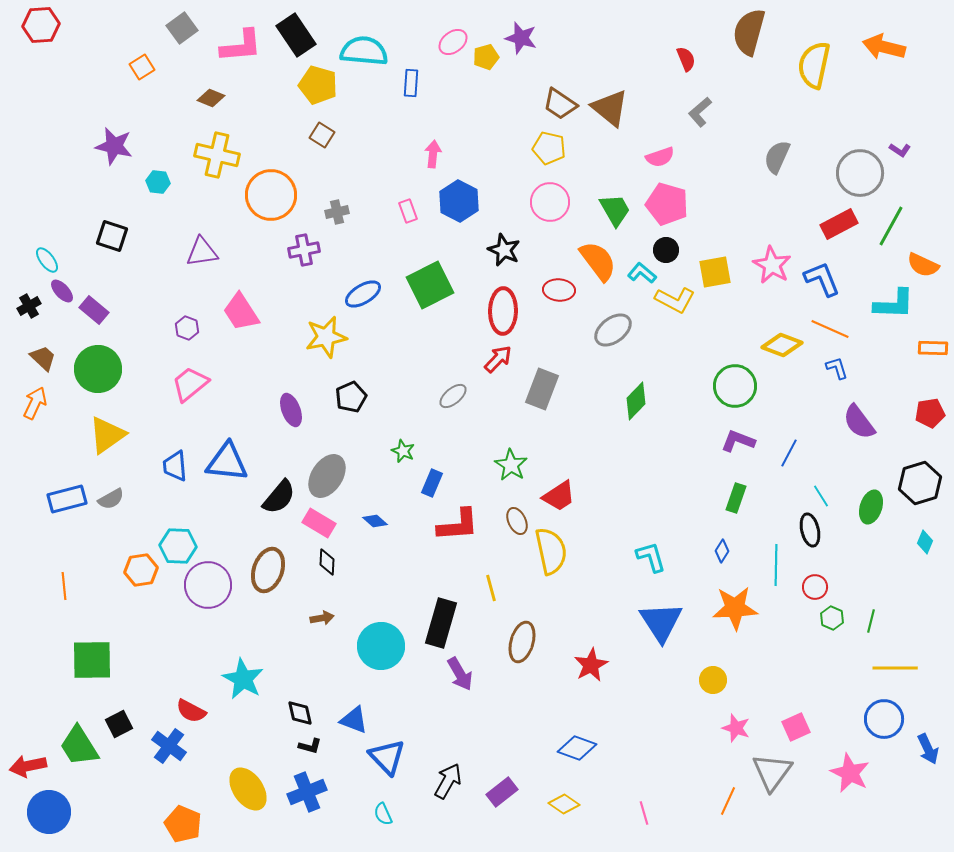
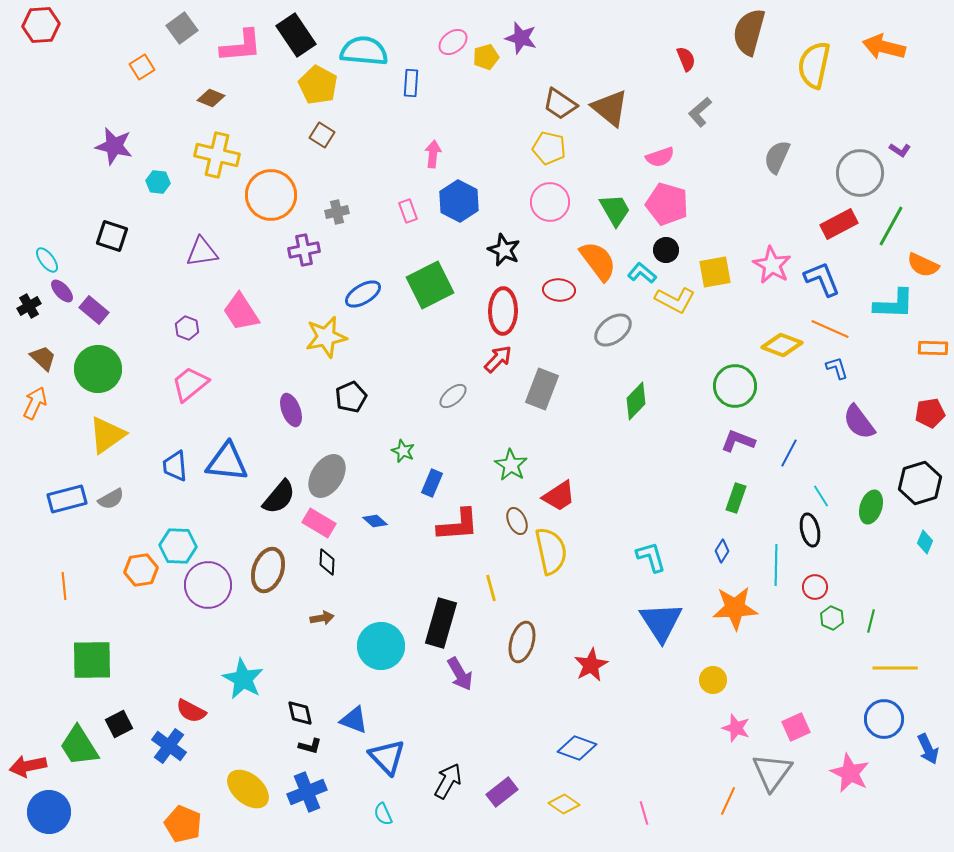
yellow pentagon at (318, 85): rotated 12 degrees clockwise
yellow ellipse at (248, 789): rotated 15 degrees counterclockwise
